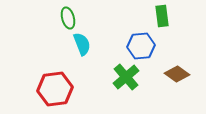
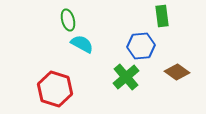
green ellipse: moved 2 px down
cyan semicircle: rotated 40 degrees counterclockwise
brown diamond: moved 2 px up
red hexagon: rotated 24 degrees clockwise
